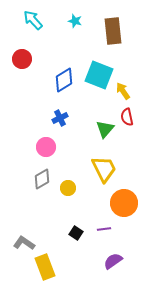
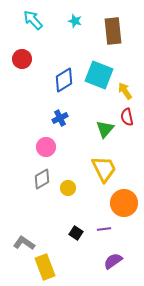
yellow arrow: moved 2 px right
